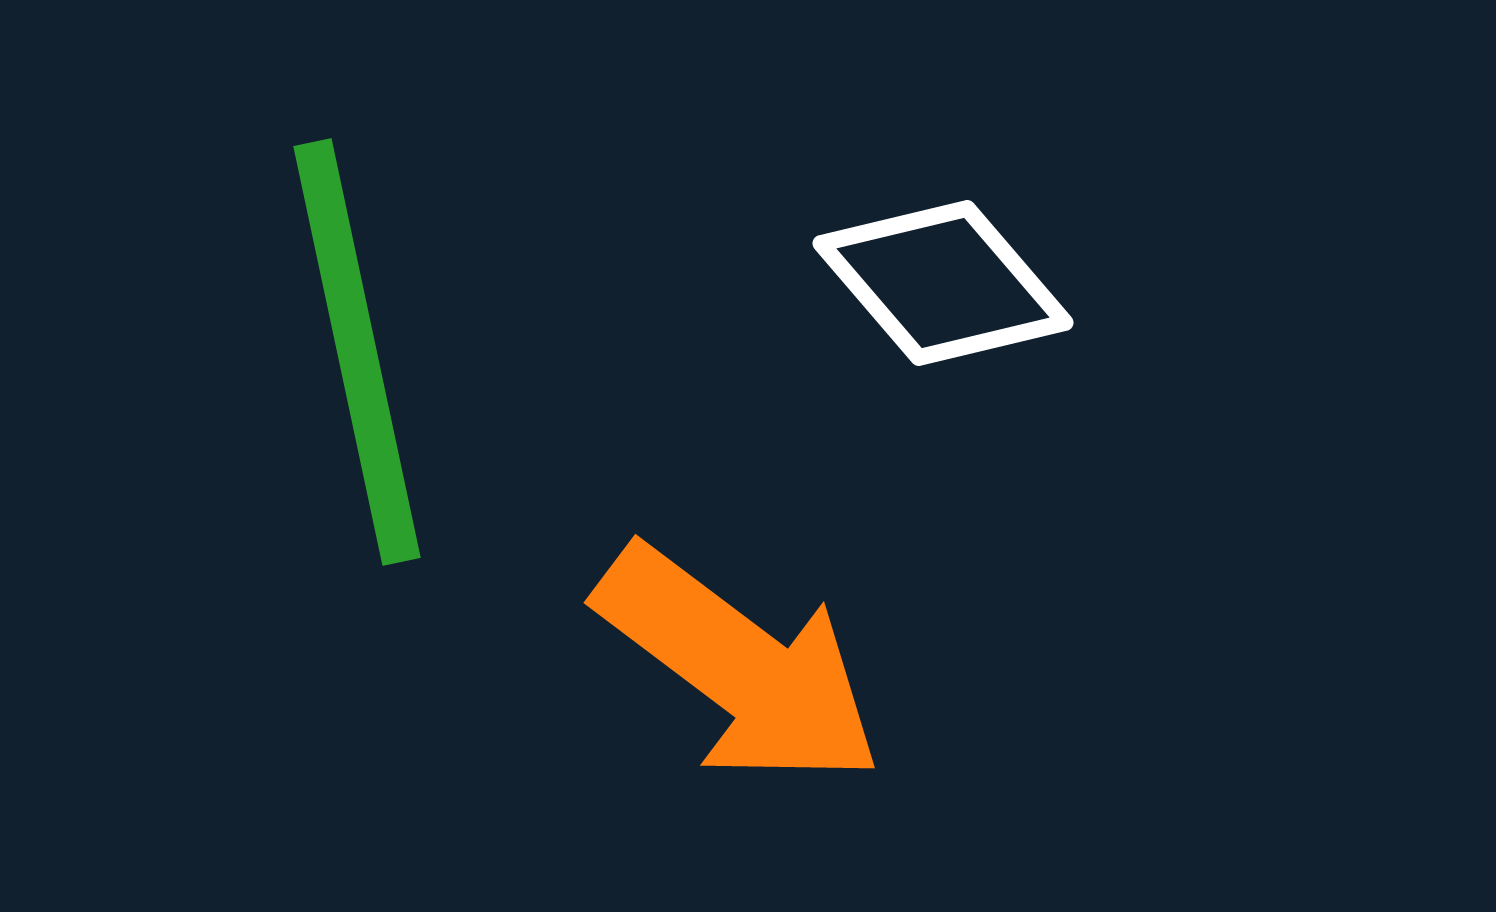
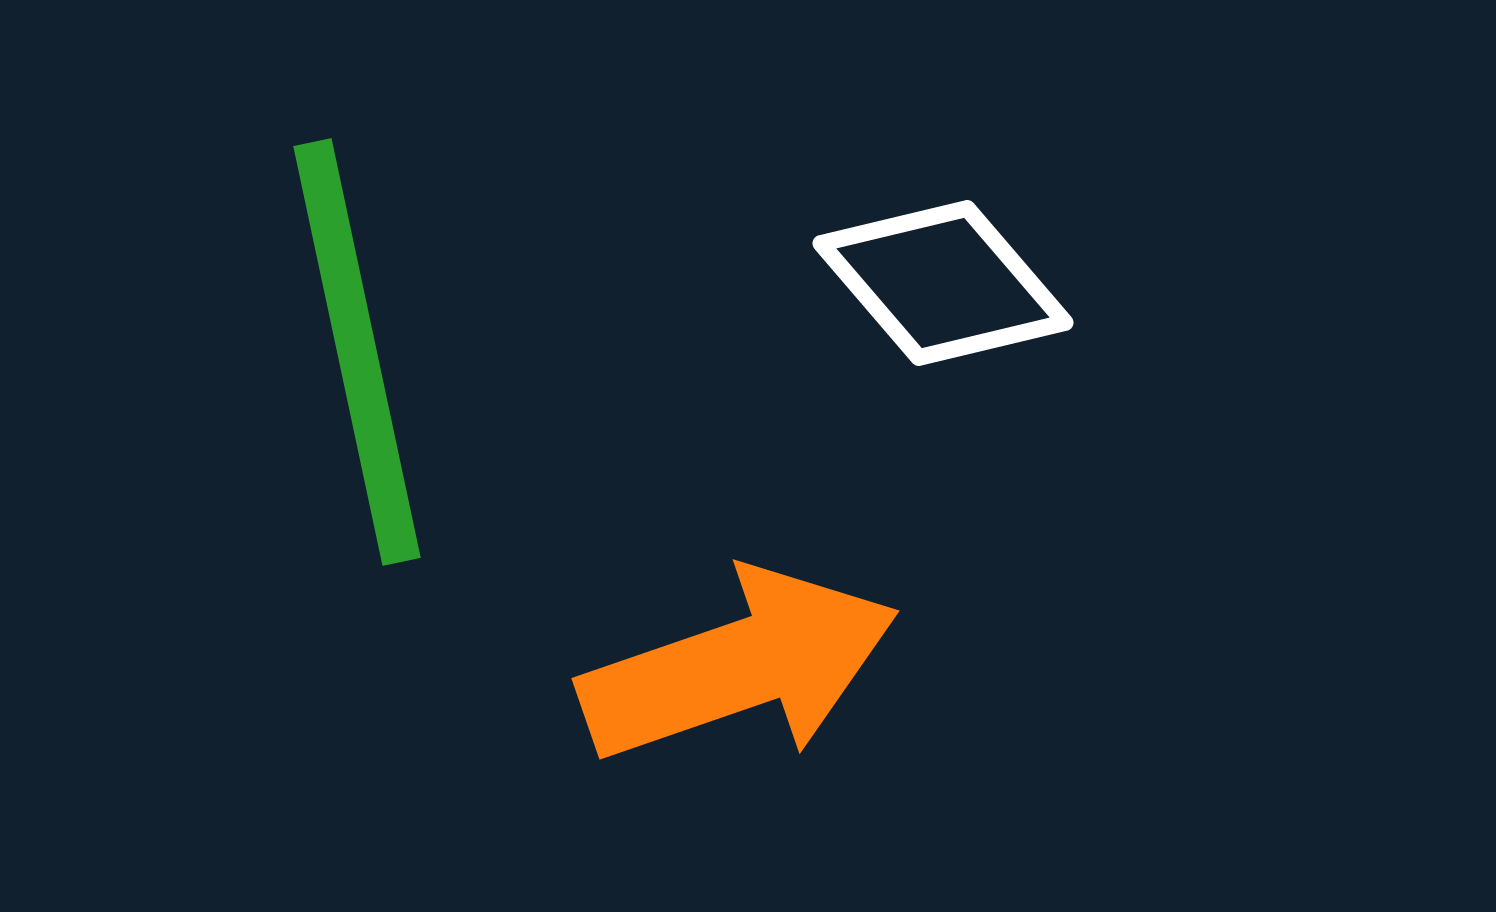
orange arrow: rotated 56 degrees counterclockwise
